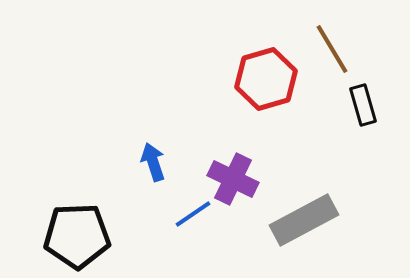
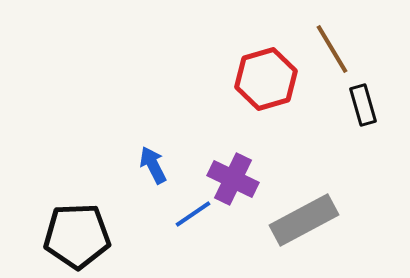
blue arrow: moved 3 px down; rotated 9 degrees counterclockwise
